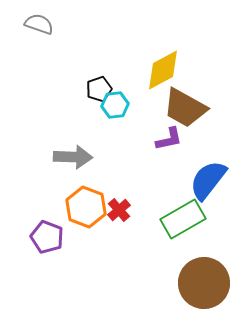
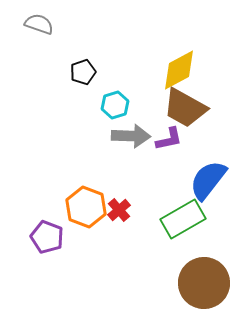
yellow diamond: moved 16 px right
black pentagon: moved 16 px left, 17 px up
cyan hexagon: rotated 12 degrees counterclockwise
gray arrow: moved 58 px right, 21 px up
